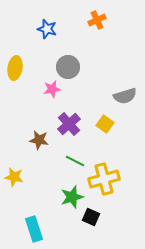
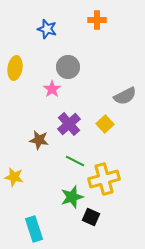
orange cross: rotated 24 degrees clockwise
pink star: rotated 24 degrees counterclockwise
gray semicircle: rotated 10 degrees counterclockwise
yellow square: rotated 12 degrees clockwise
